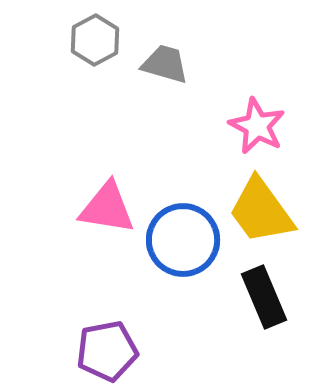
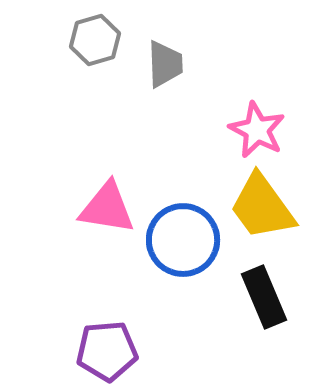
gray hexagon: rotated 12 degrees clockwise
gray trapezoid: rotated 72 degrees clockwise
pink star: moved 4 px down
yellow trapezoid: moved 1 px right, 4 px up
purple pentagon: rotated 6 degrees clockwise
